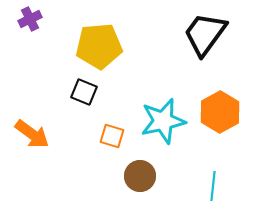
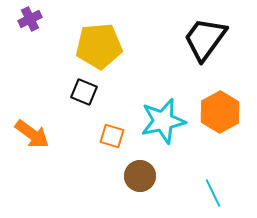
black trapezoid: moved 5 px down
cyan line: moved 7 px down; rotated 32 degrees counterclockwise
